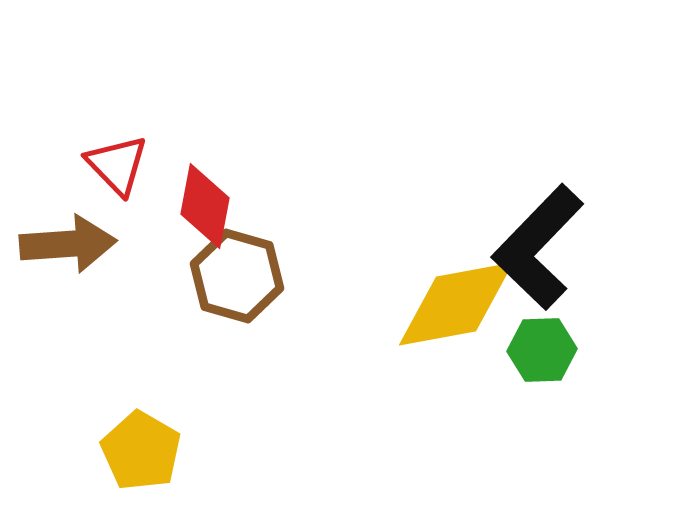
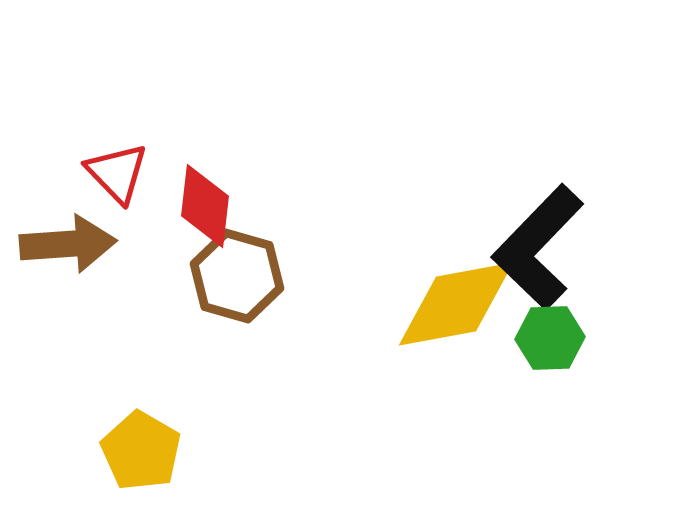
red triangle: moved 8 px down
red diamond: rotated 4 degrees counterclockwise
green hexagon: moved 8 px right, 12 px up
